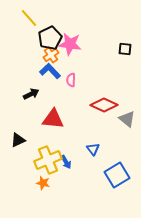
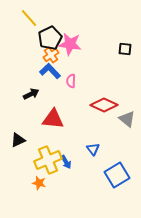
pink semicircle: moved 1 px down
orange star: moved 4 px left
